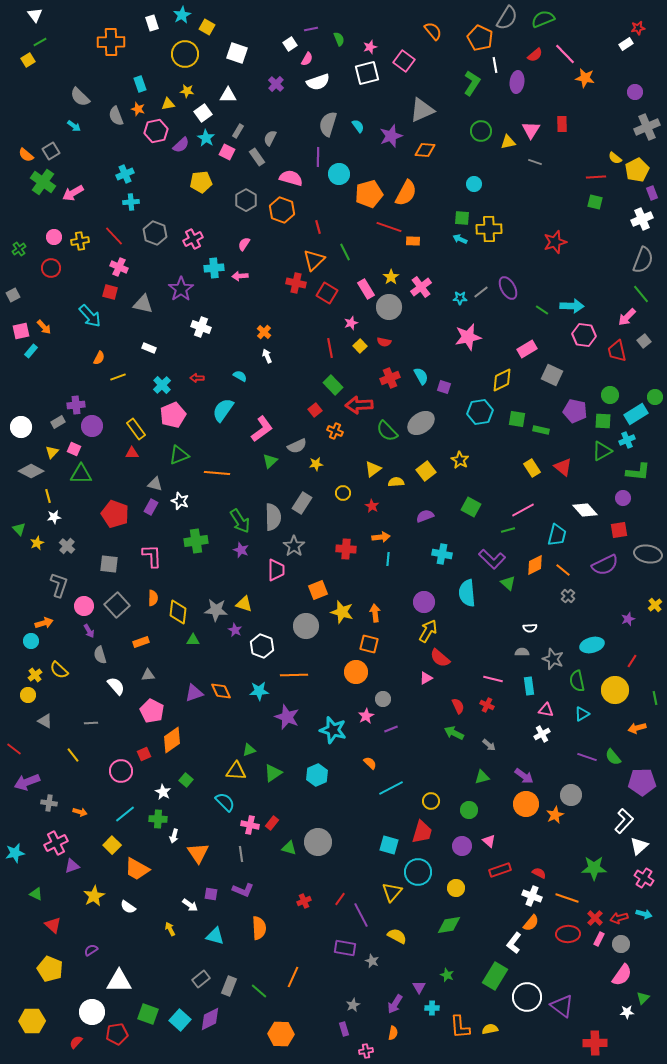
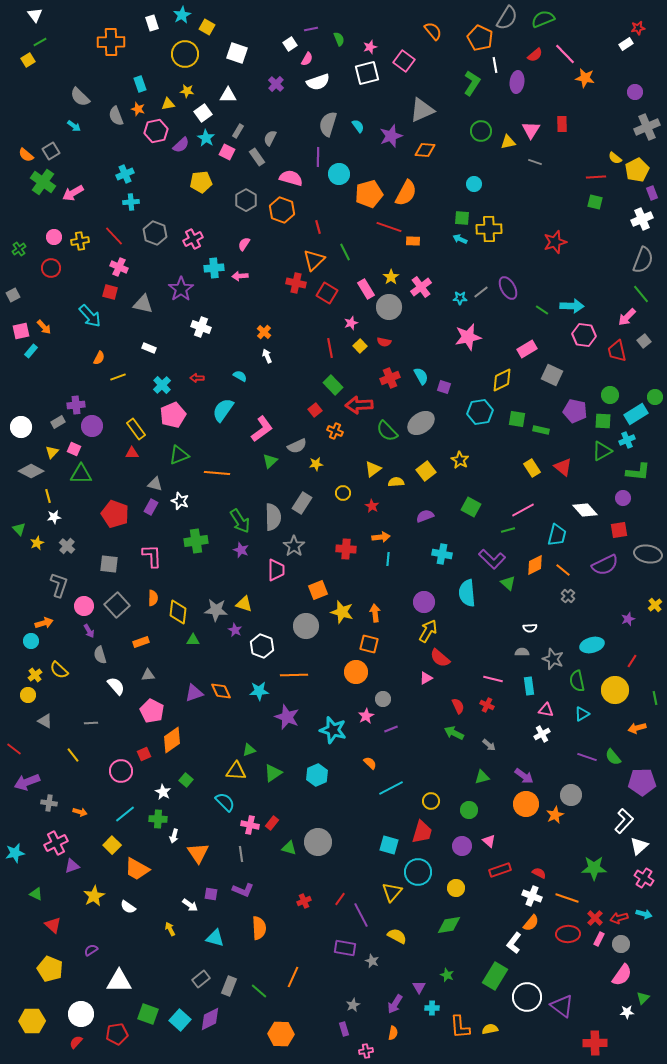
cyan triangle at (215, 936): moved 2 px down
white circle at (92, 1012): moved 11 px left, 2 px down
